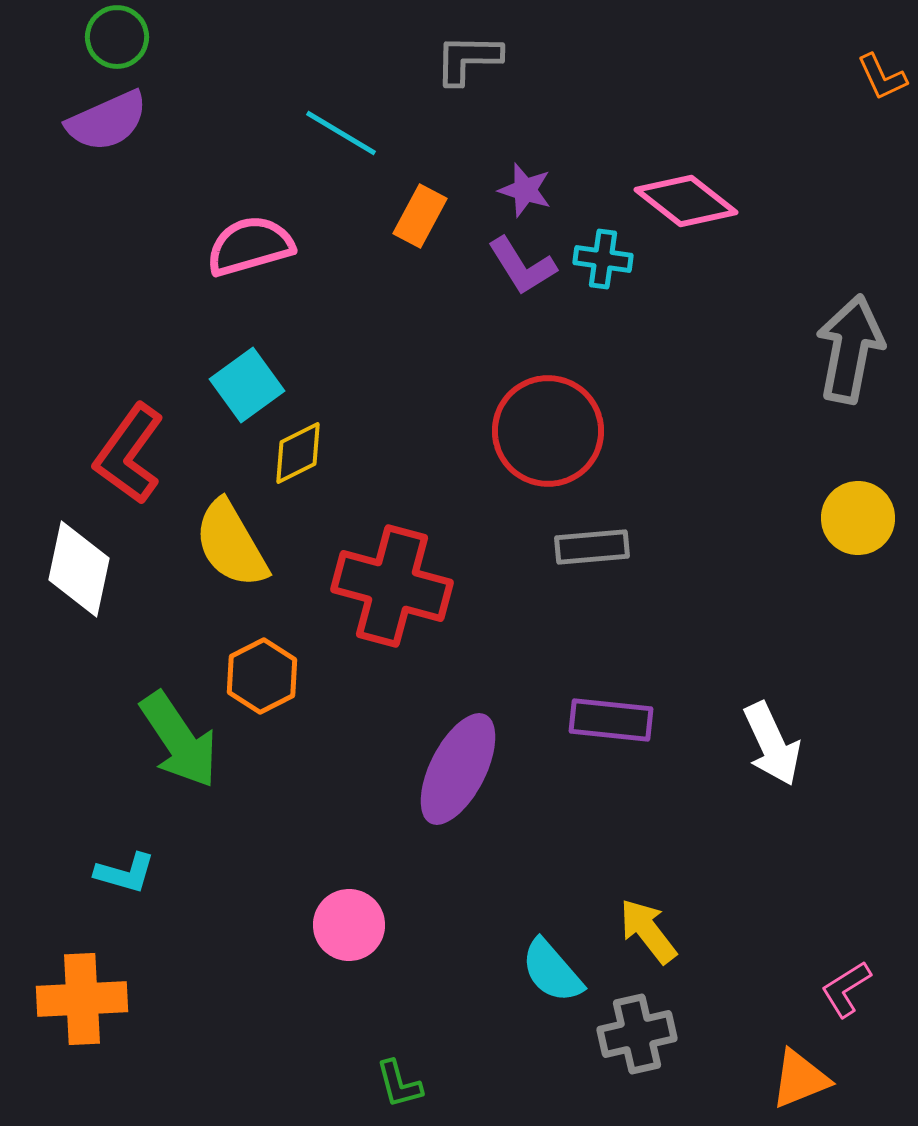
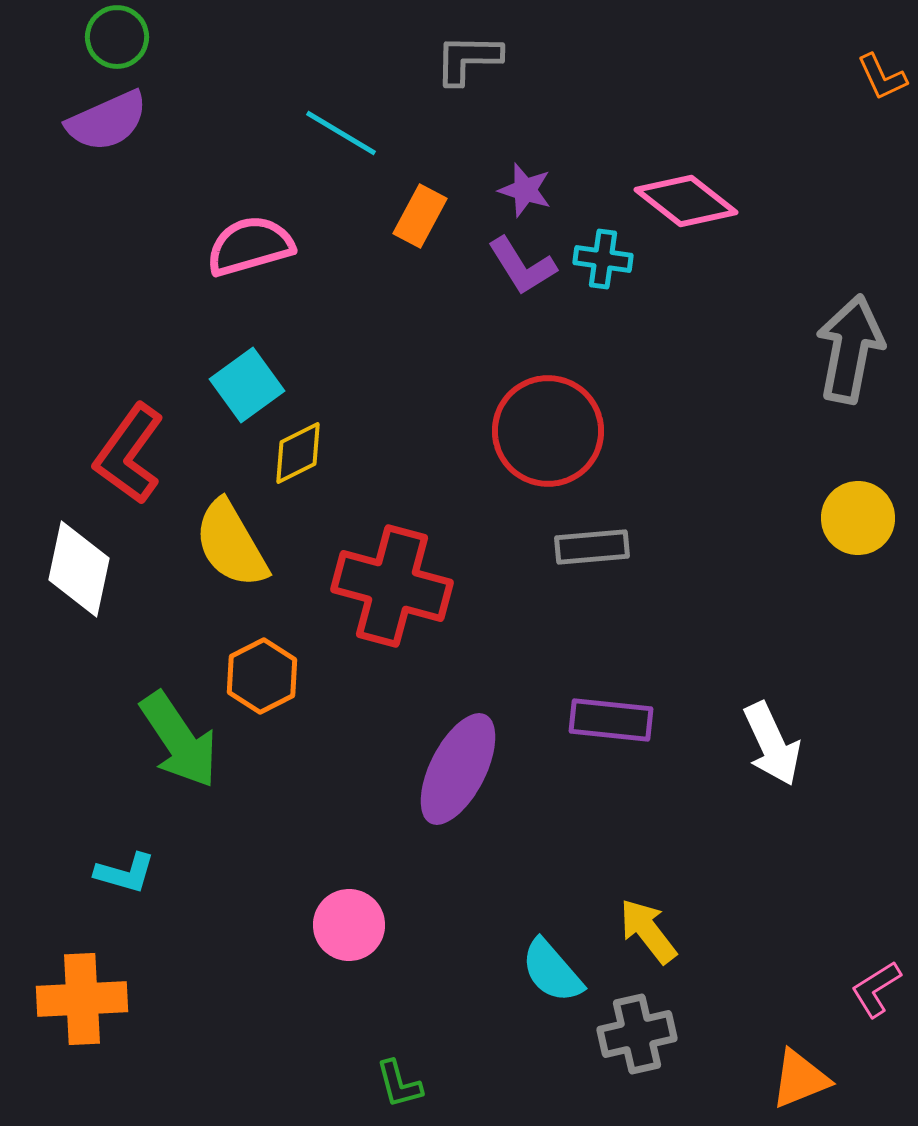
pink L-shape: moved 30 px right
